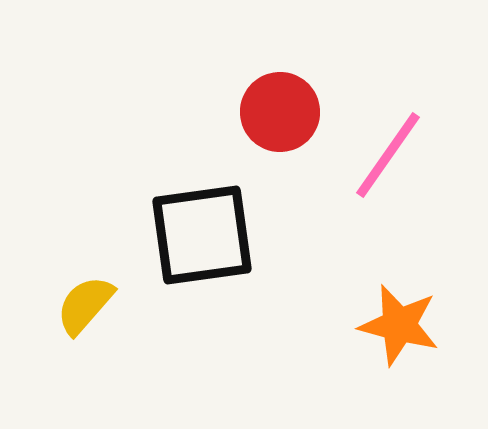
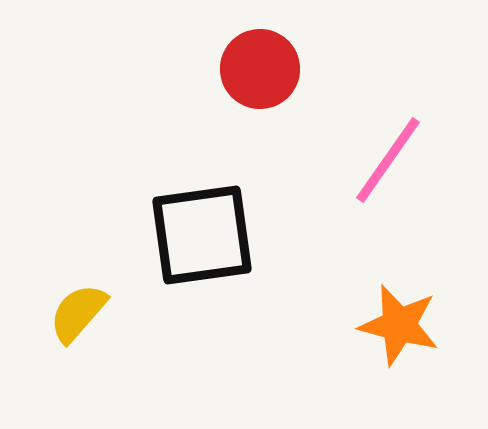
red circle: moved 20 px left, 43 px up
pink line: moved 5 px down
yellow semicircle: moved 7 px left, 8 px down
